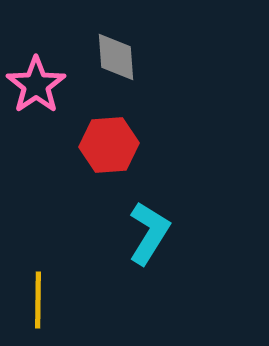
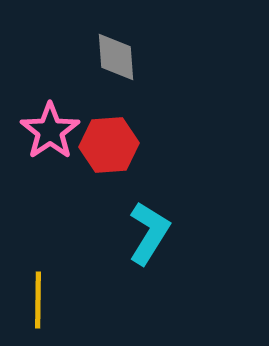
pink star: moved 14 px right, 46 px down
